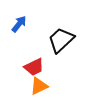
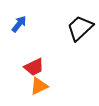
black trapezoid: moved 19 px right, 12 px up
